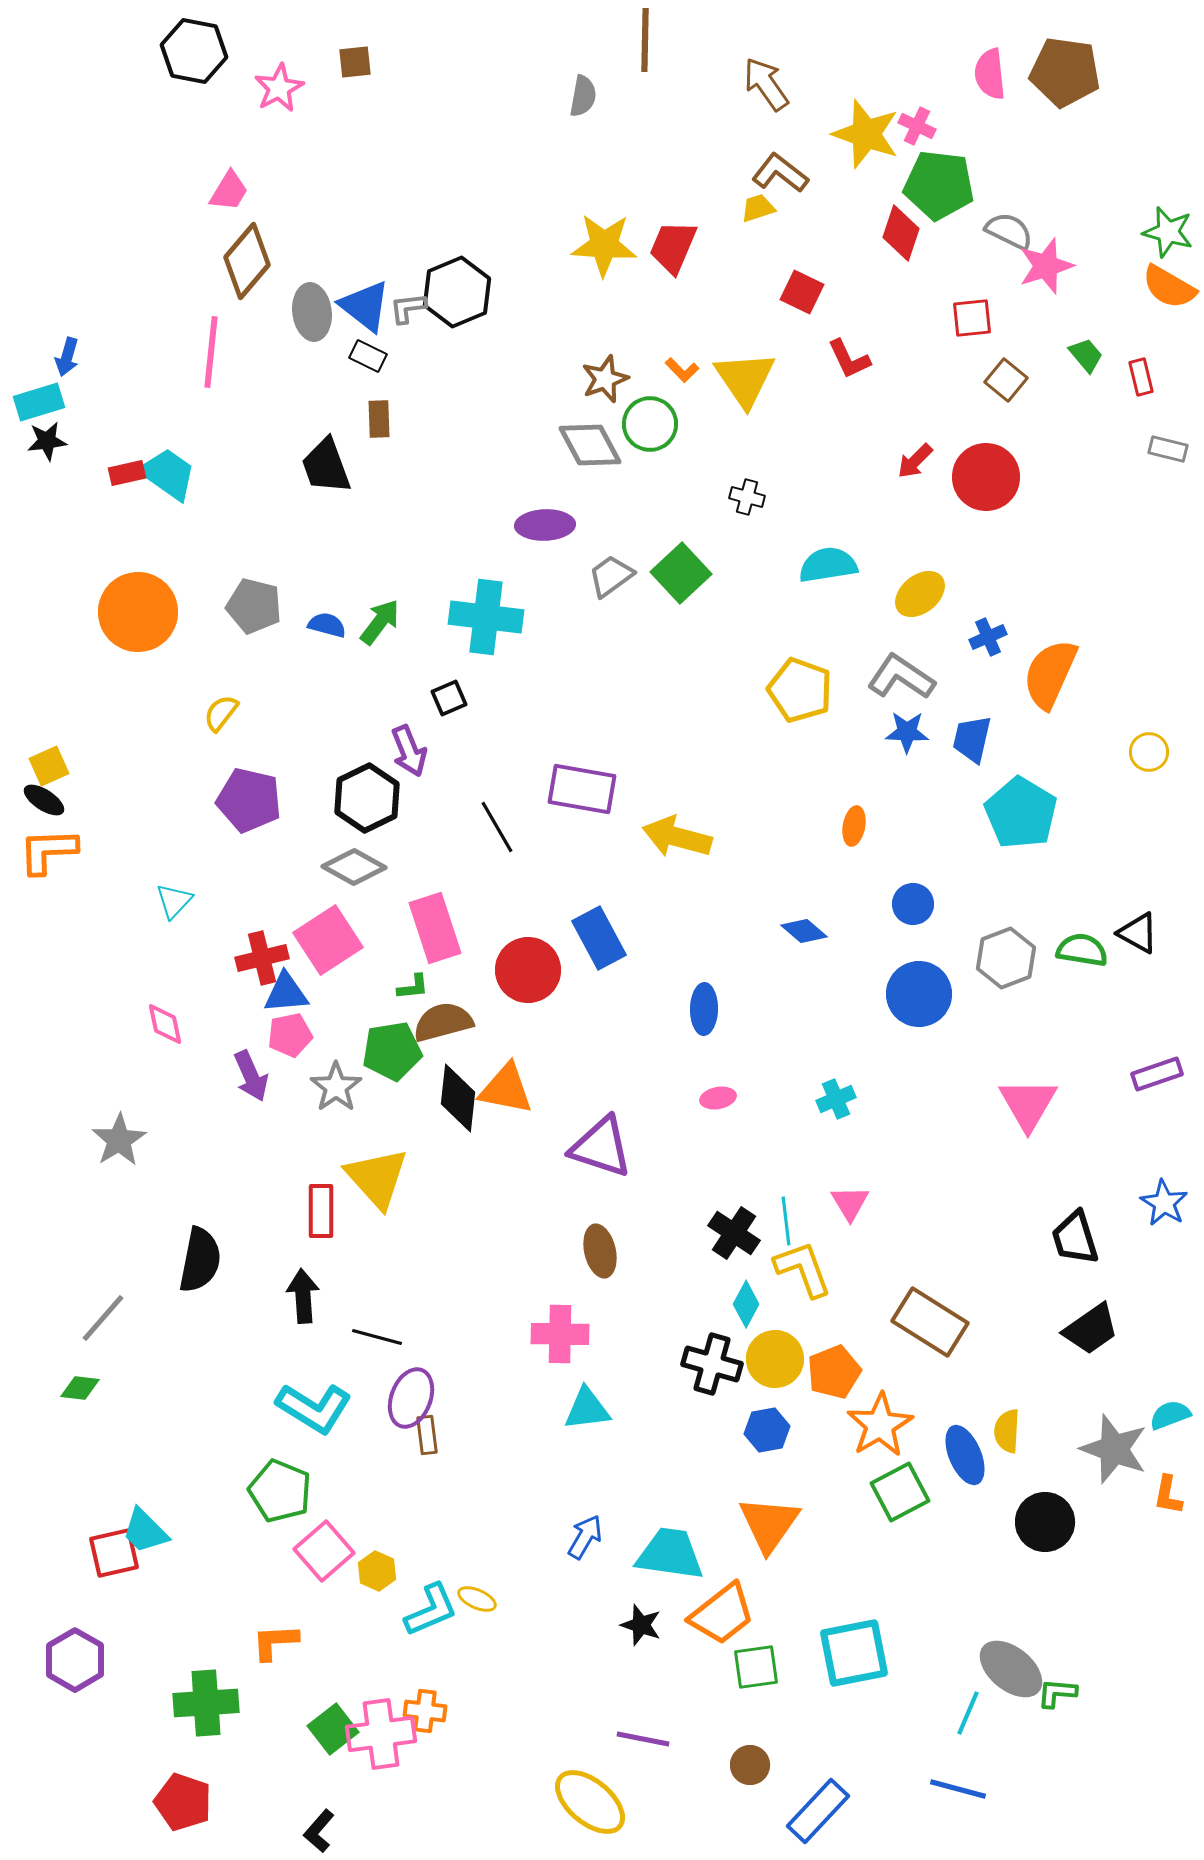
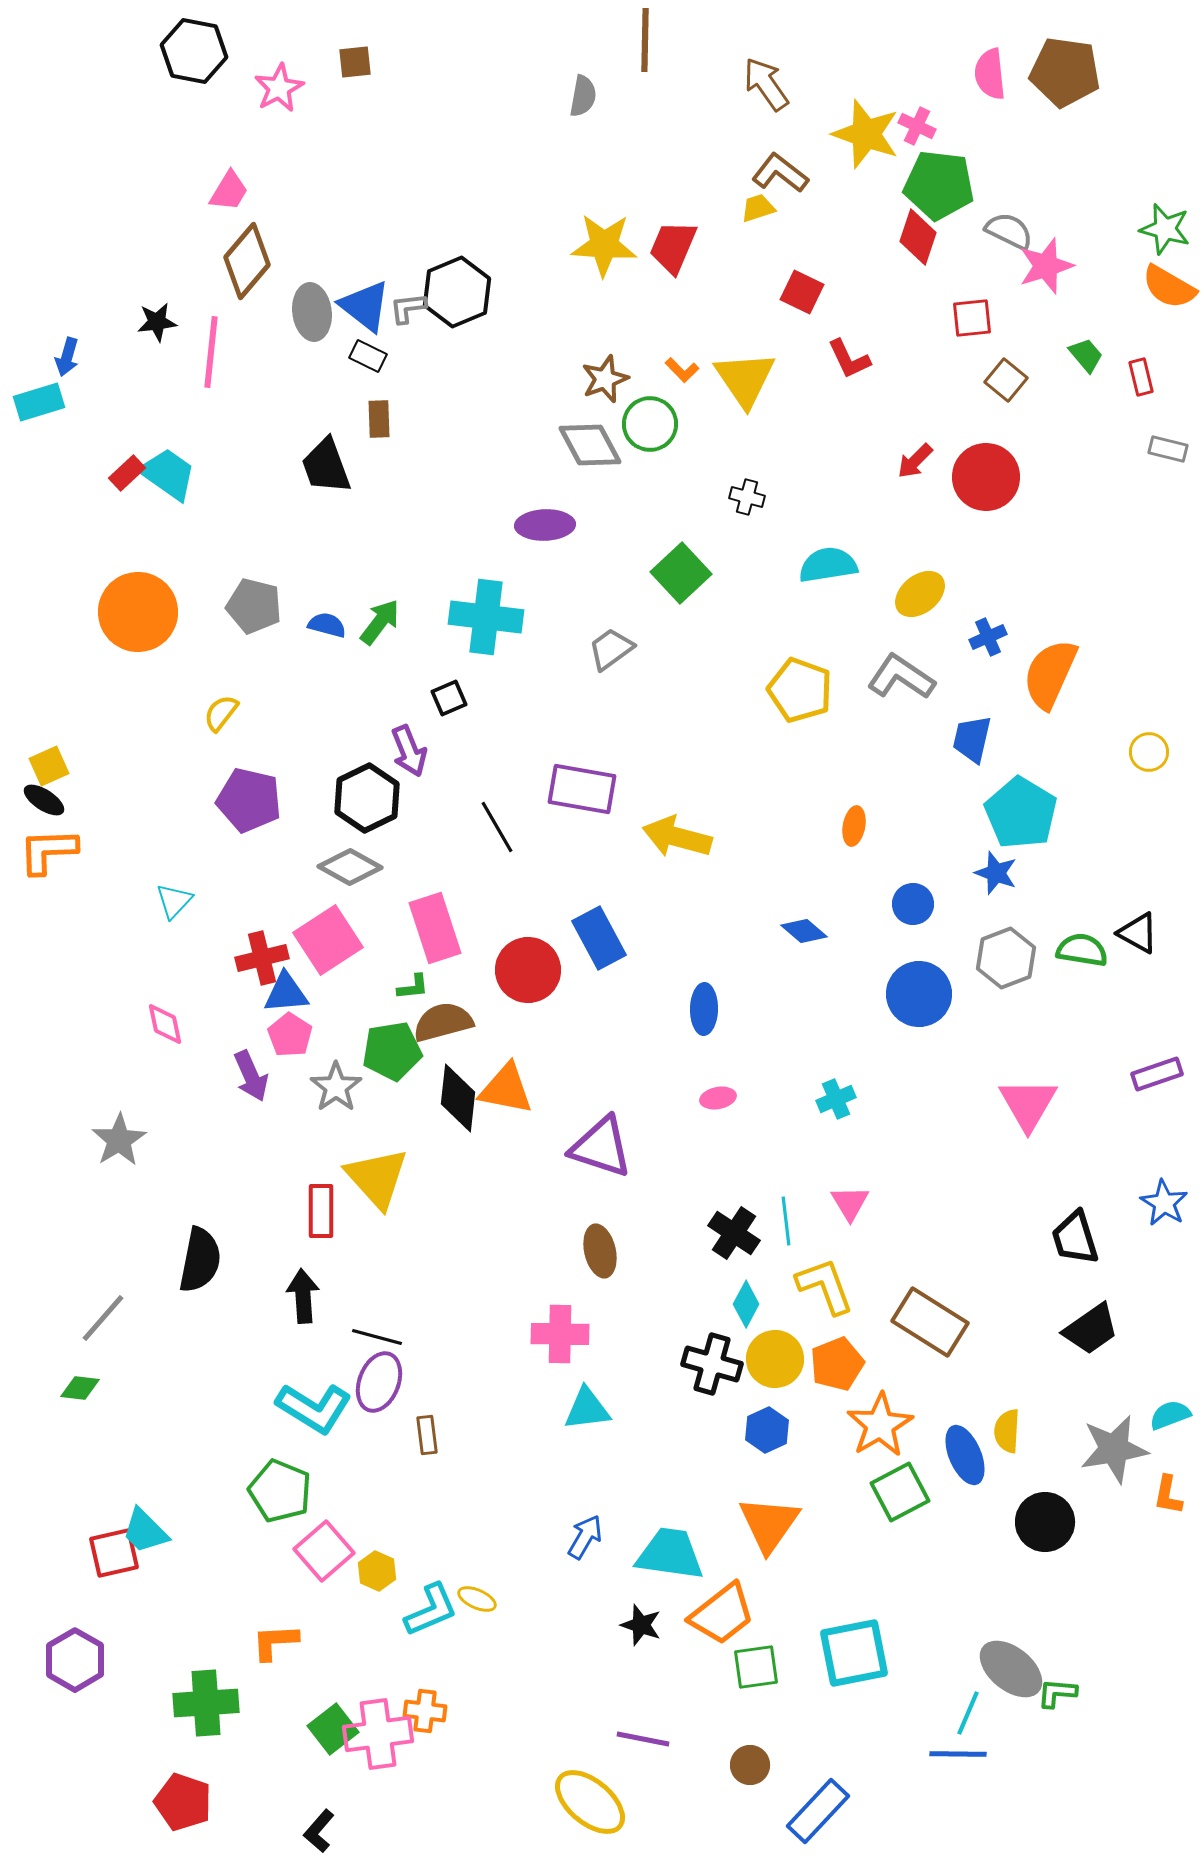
green star at (1168, 232): moved 3 px left, 3 px up
red diamond at (901, 233): moved 17 px right, 4 px down
black star at (47, 441): moved 110 px right, 119 px up
red rectangle at (127, 473): rotated 30 degrees counterclockwise
gray trapezoid at (611, 576): moved 73 px down
blue star at (907, 732): moved 89 px right, 141 px down; rotated 18 degrees clockwise
gray diamond at (354, 867): moved 4 px left
pink pentagon at (290, 1035): rotated 27 degrees counterclockwise
yellow L-shape at (803, 1269): moved 22 px right, 17 px down
orange pentagon at (834, 1372): moved 3 px right, 8 px up
purple ellipse at (411, 1398): moved 32 px left, 16 px up
blue hexagon at (767, 1430): rotated 15 degrees counterclockwise
gray star at (1114, 1449): rotated 30 degrees counterclockwise
pink cross at (381, 1734): moved 3 px left
blue line at (958, 1789): moved 35 px up; rotated 14 degrees counterclockwise
